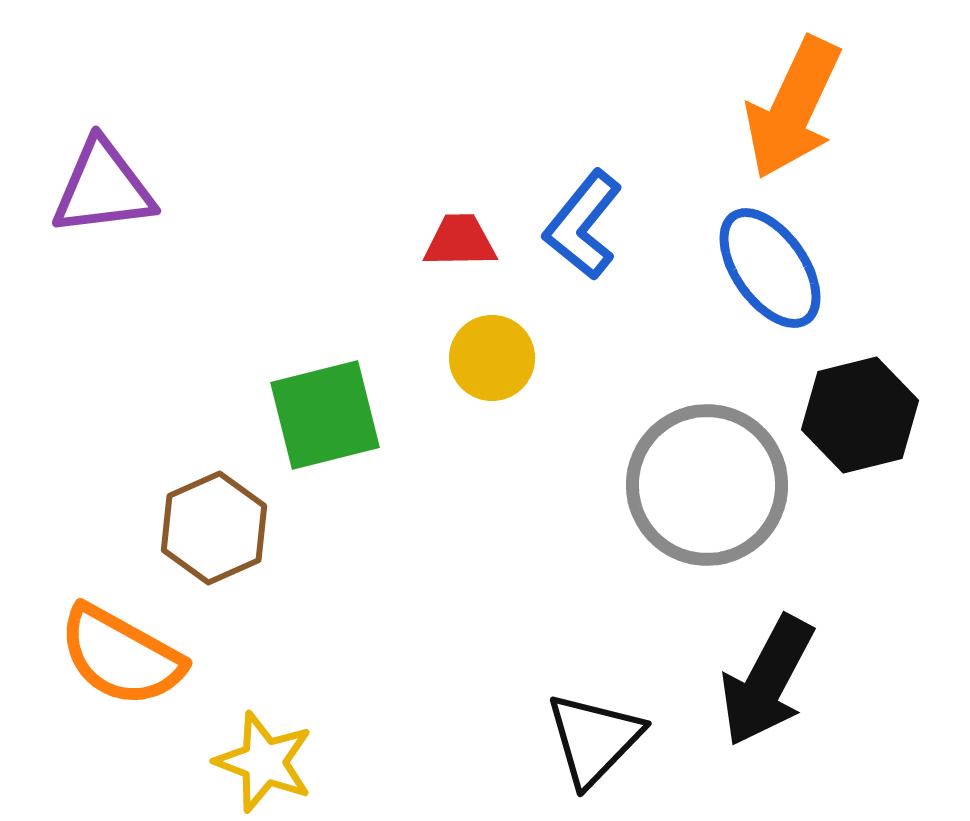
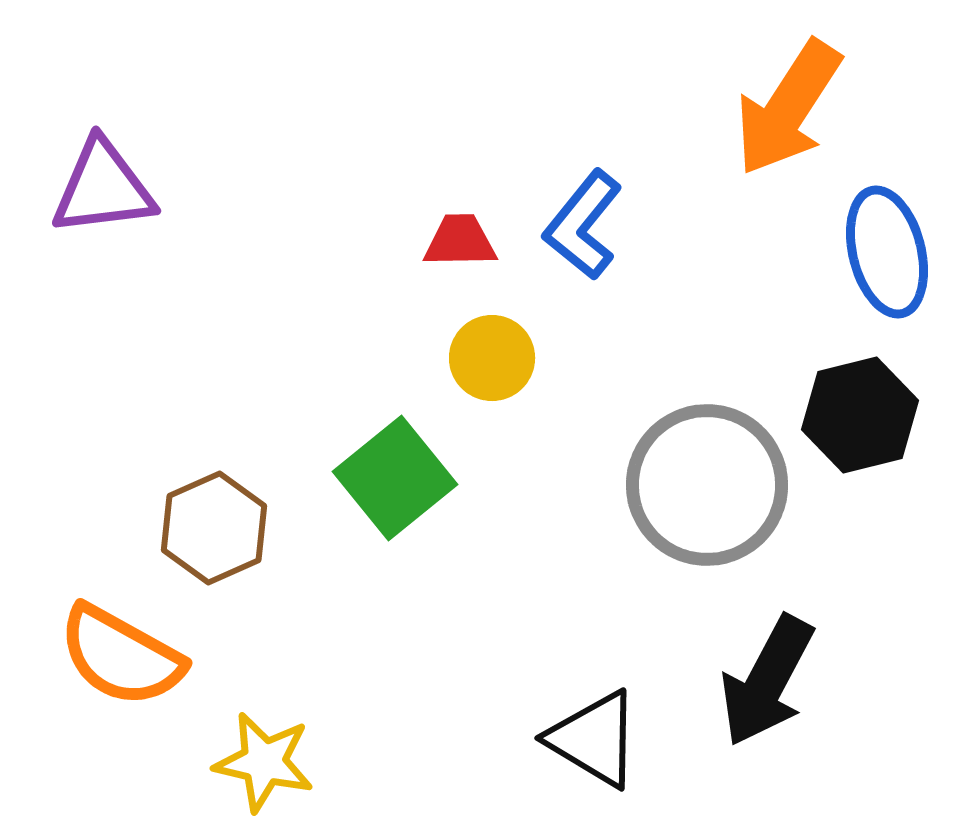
orange arrow: moved 5 px left; rotated 8 degrees clockwise
blue ellipse: moved 117 px right, 16 px up; rotated 21 degrees clockwise
green square: moved 70 px right, 63 px down; rotated 25 degrees counterclockwise
black triangle: rotated 43 degrees counterclockwise
yellow star: rotated 8 degrees counterclockwise
